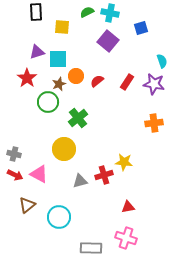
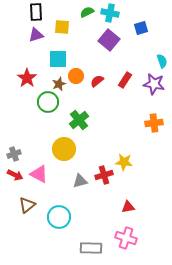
purple square: moved 1 px right, 1 px up
purple triangle: moved 1 px left, 17 px up
red rectangle: moved 2 px left, 2 px up
green cross: moved 1 px right, 2 px down
gray cross: rotated 32 degrees counterclockwise
